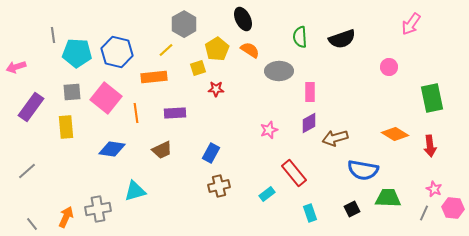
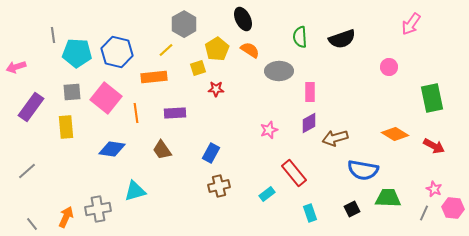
red arrow at (430, 146): moved 4 px right; rotated 55 degrees counterclockwise
brown trapezoid at (162, 150): rotated 80 degrees clockwise
